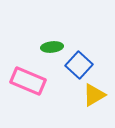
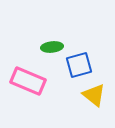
blue square: rotated 32 degrees clockwise
yellow triangle: rotated 50 degrees counterclockwise
